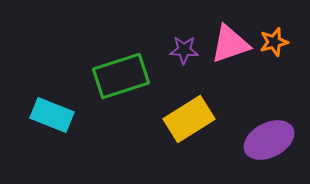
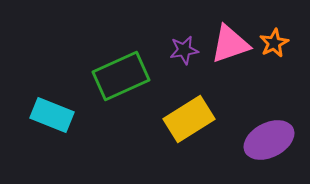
orange star: moved 1 px down; rotated 12 degrees counterclockwise
purple star: rotated 12 degrees counterclockwise
green rectangle: rotated 6 degrees counterclockwise
